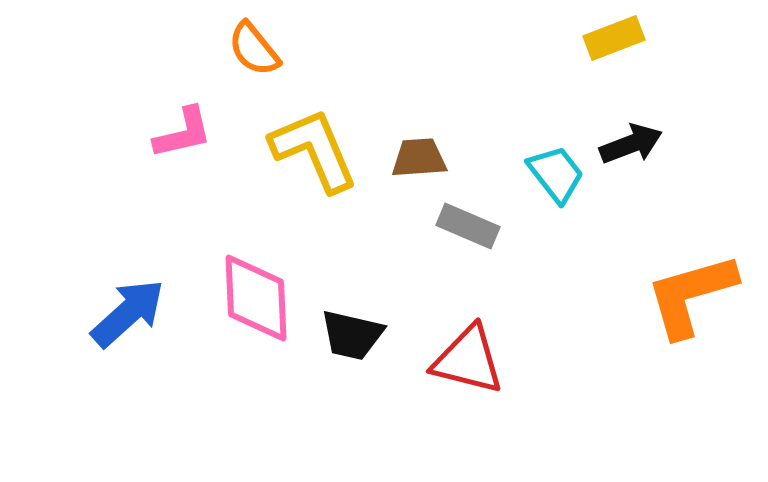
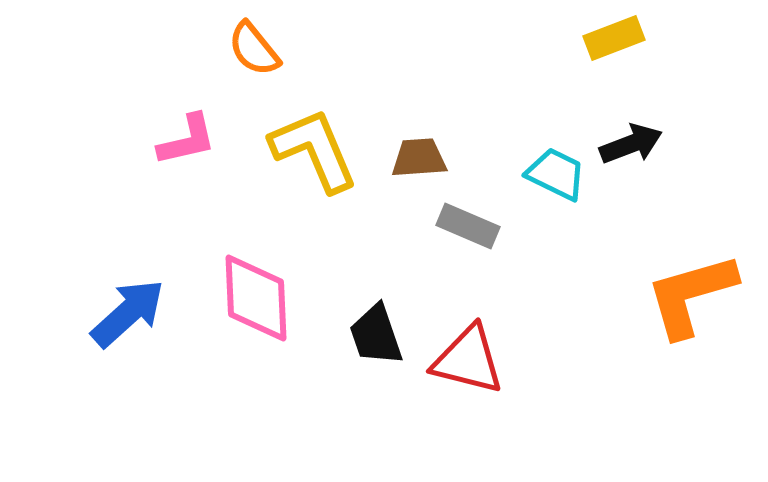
pink L-shape: moved 4 px right, 7 px down
cyan trapezoid: rotated 26 degrees counterclockwise
black trapezoid: moved 24 px right; rotated 58 degrees clockwise
